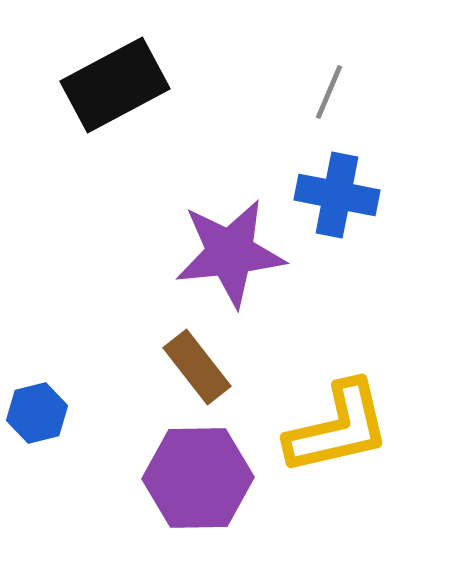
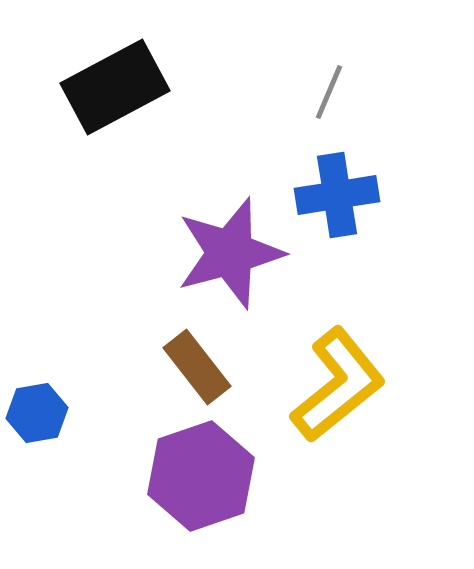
black rectangle: moved 2 px down
blue cross: rotated 20 degrees counterclockwise
purple star: rotated 9 degrees counterclockwise
blue hexagon: rotated 4 degrees clockwise
yellow L-shape: moved 43 px up; rotated 26 degrees counterclockwise
purple hexagon: moved 3 px right, 2 px up; rotated 18 degrees counterclockwise
